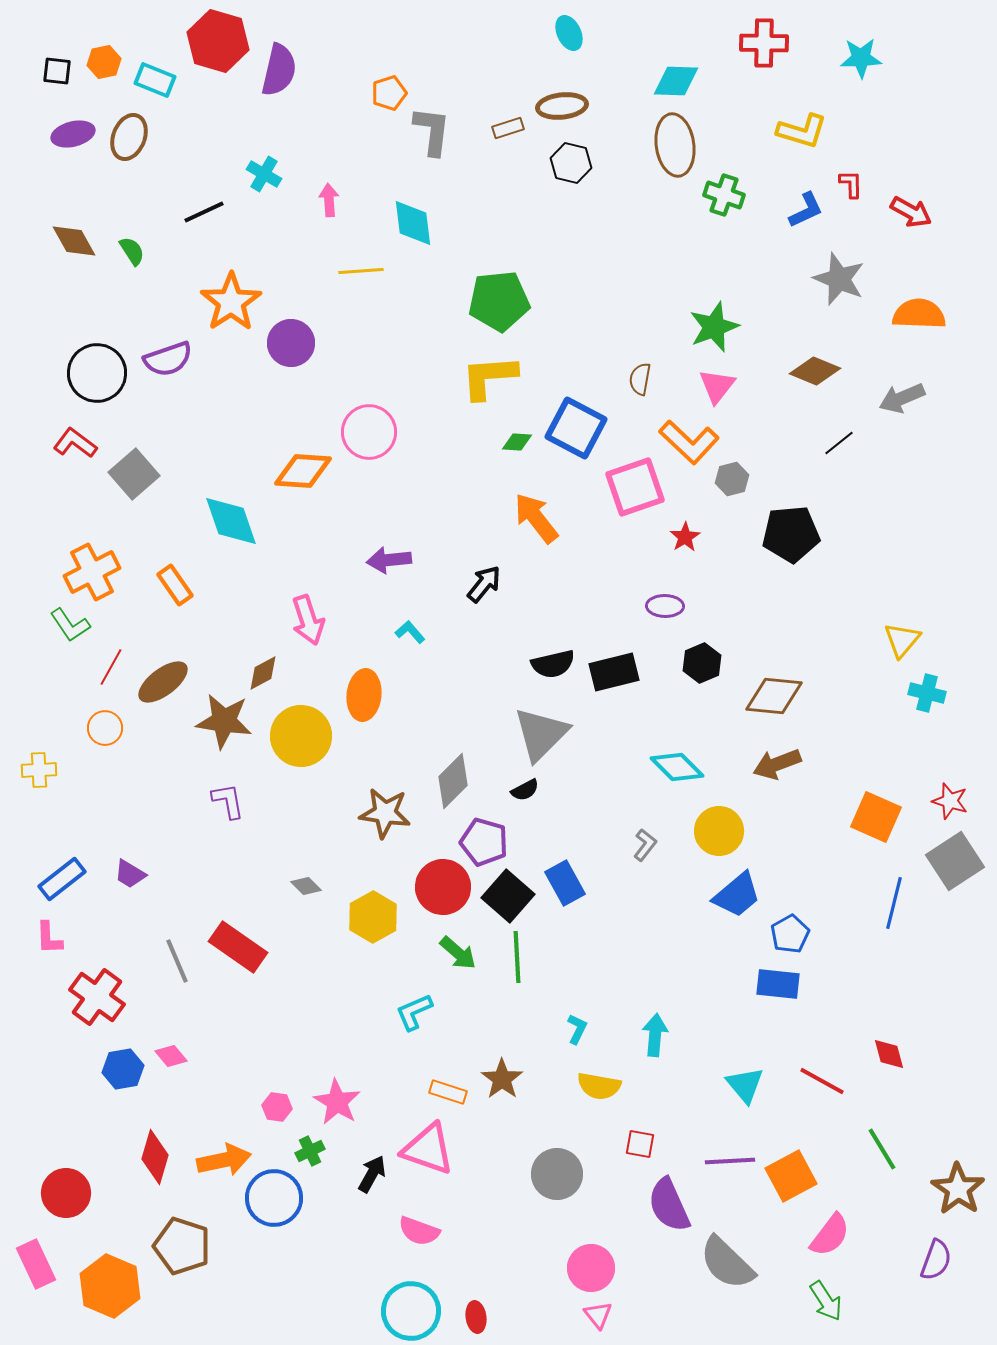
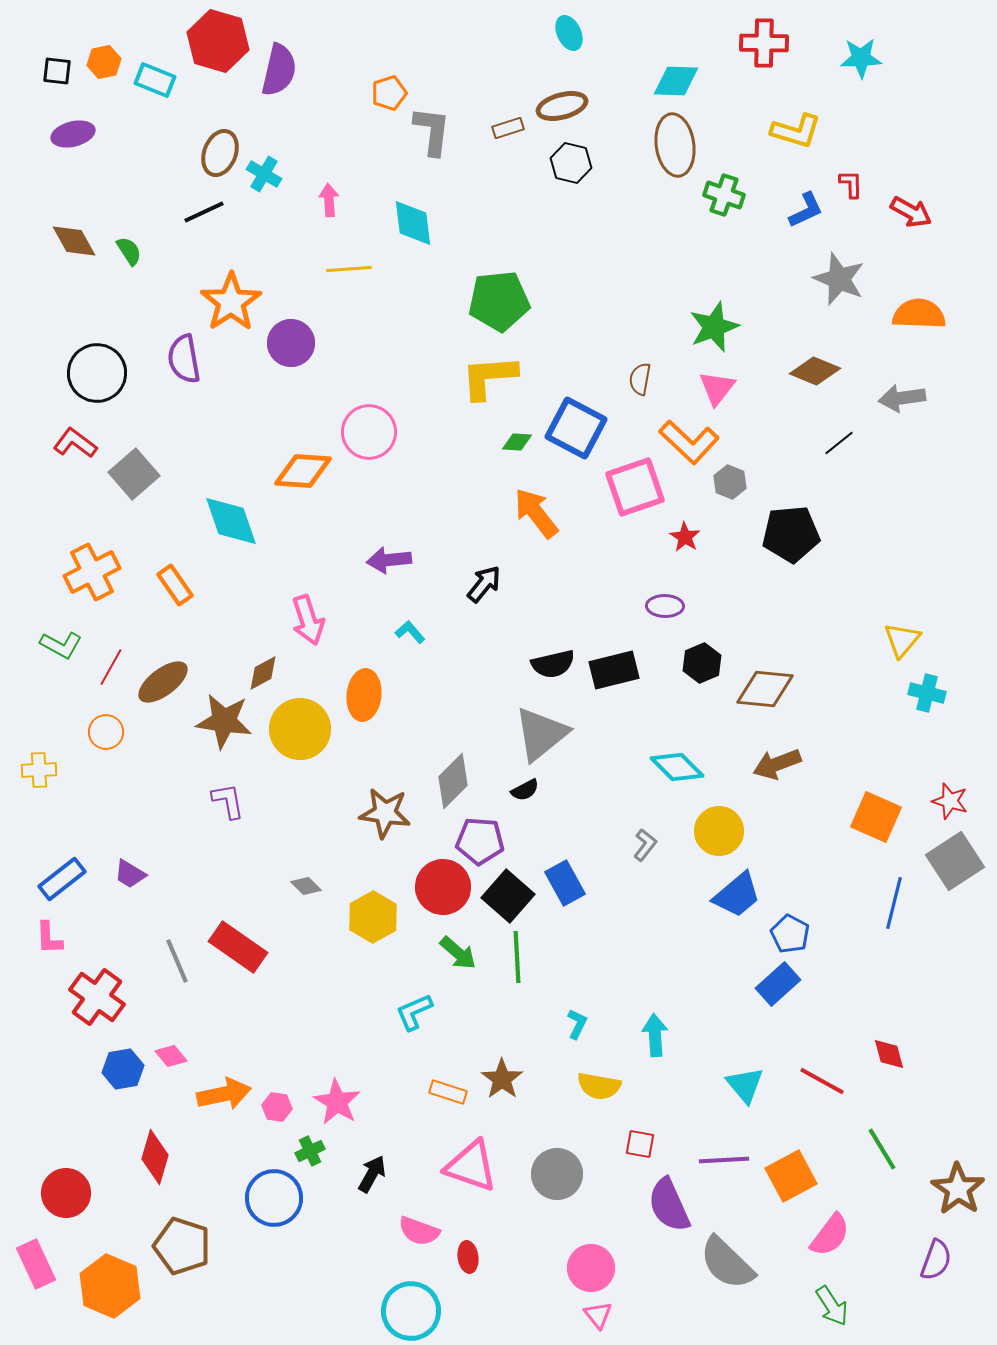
brown ellipse at (562, 106): rotated 9 degrees counterclockwise
yellow L-shape at (802, 131): moved 6 px left
brown ellipse at (129, 137): moved 91 px right, 16 px down
green semicircle at (132, 251): moved 3 px left
yellow line at (361, 271): moved 12 px left, 2 px up
purple semicircle at (168, 359): moved 16 px right; rotated 99 degrees clockwise
pink triangle at (717, 386): moved 2 px down
gray arrow at (902, 398): rotated 15 degrees clockwise
gray hexagon at (732, 479): moved 2 px left, 3 px down; rotated 24 degrees counterclockwise
orange arrow at (536, 518): moved 5 px up
red star at (685, 537): rotated 8 degrees counterclockwise
green L-shape at (70, 625): moved 9 px left, 20 px down; rotated 27 degrees counterclockwise
black rectangle at (614, 672): moved 2 px up
brown diamond at (774, 696): moved 9 px left, 7 px up
orange circle at (105, 728): moved 1 px right, 4 px down
gray triangle at (541, 734): rotated 6 degrees clockwise
yellow circle at (301, 736): moved 1 px left, 7 px up
purple pentagon at (484, 842): moved 4 px left, 1 px up; rotated 12 degrees counterclockwise
blue pentagon at (790, 934): rotated 15 degrees counterclockwise
blue rectangle at (778, 984): rotated 48 degrees counterclockwise
cyan L-shape at (577, 1029): moved 5 px up
cyan arrow at (655, 1035): rotated 9 degrees counterclockwise
pink triangle at (428, 1149): moved 43 px right, 17 px down
orange arrow at (224, 1160): moved 66 px up
purple line at (730, 1161): moved 6 px left, 1 px up
green arrow at (826, 1301): moved 6 px right, 5 px down
red ellipse at (476, 1317): moved 8 px left, 60 px up
